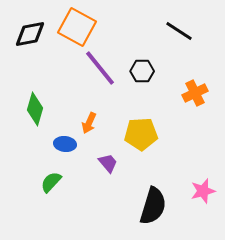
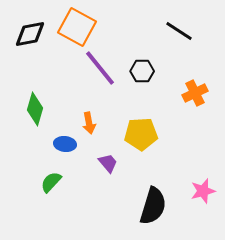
orange arrow: rotated 35 degrees counterclockwise
